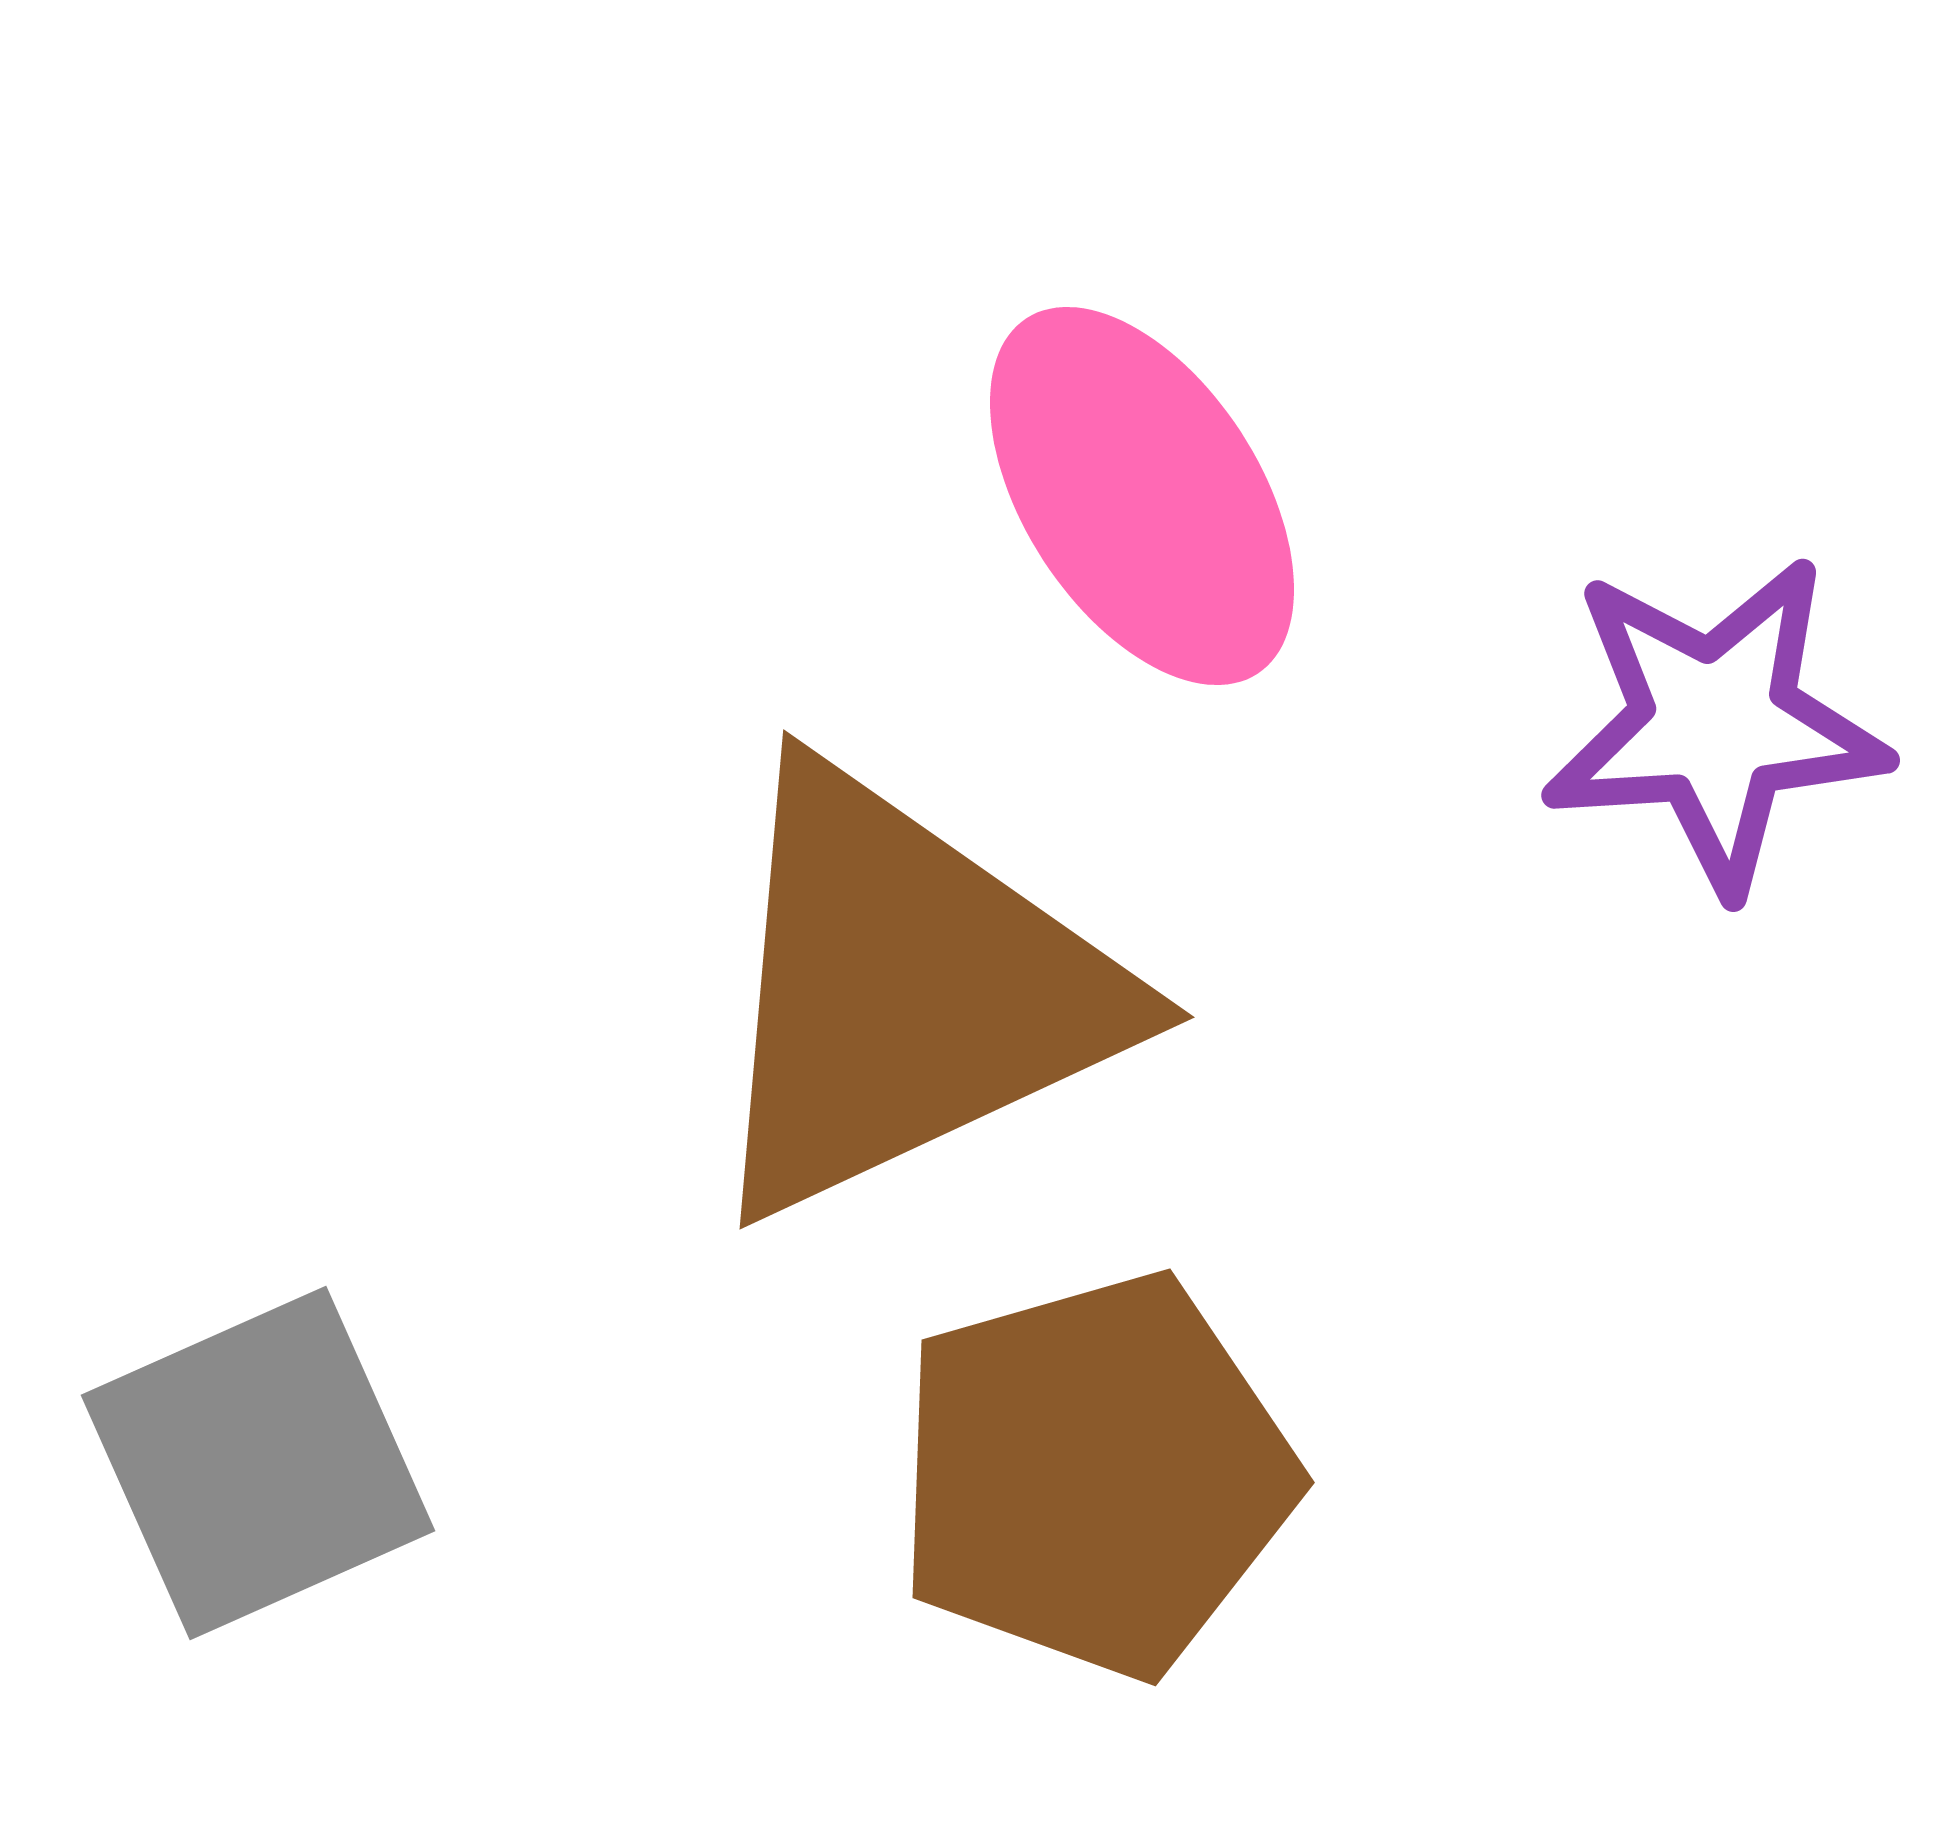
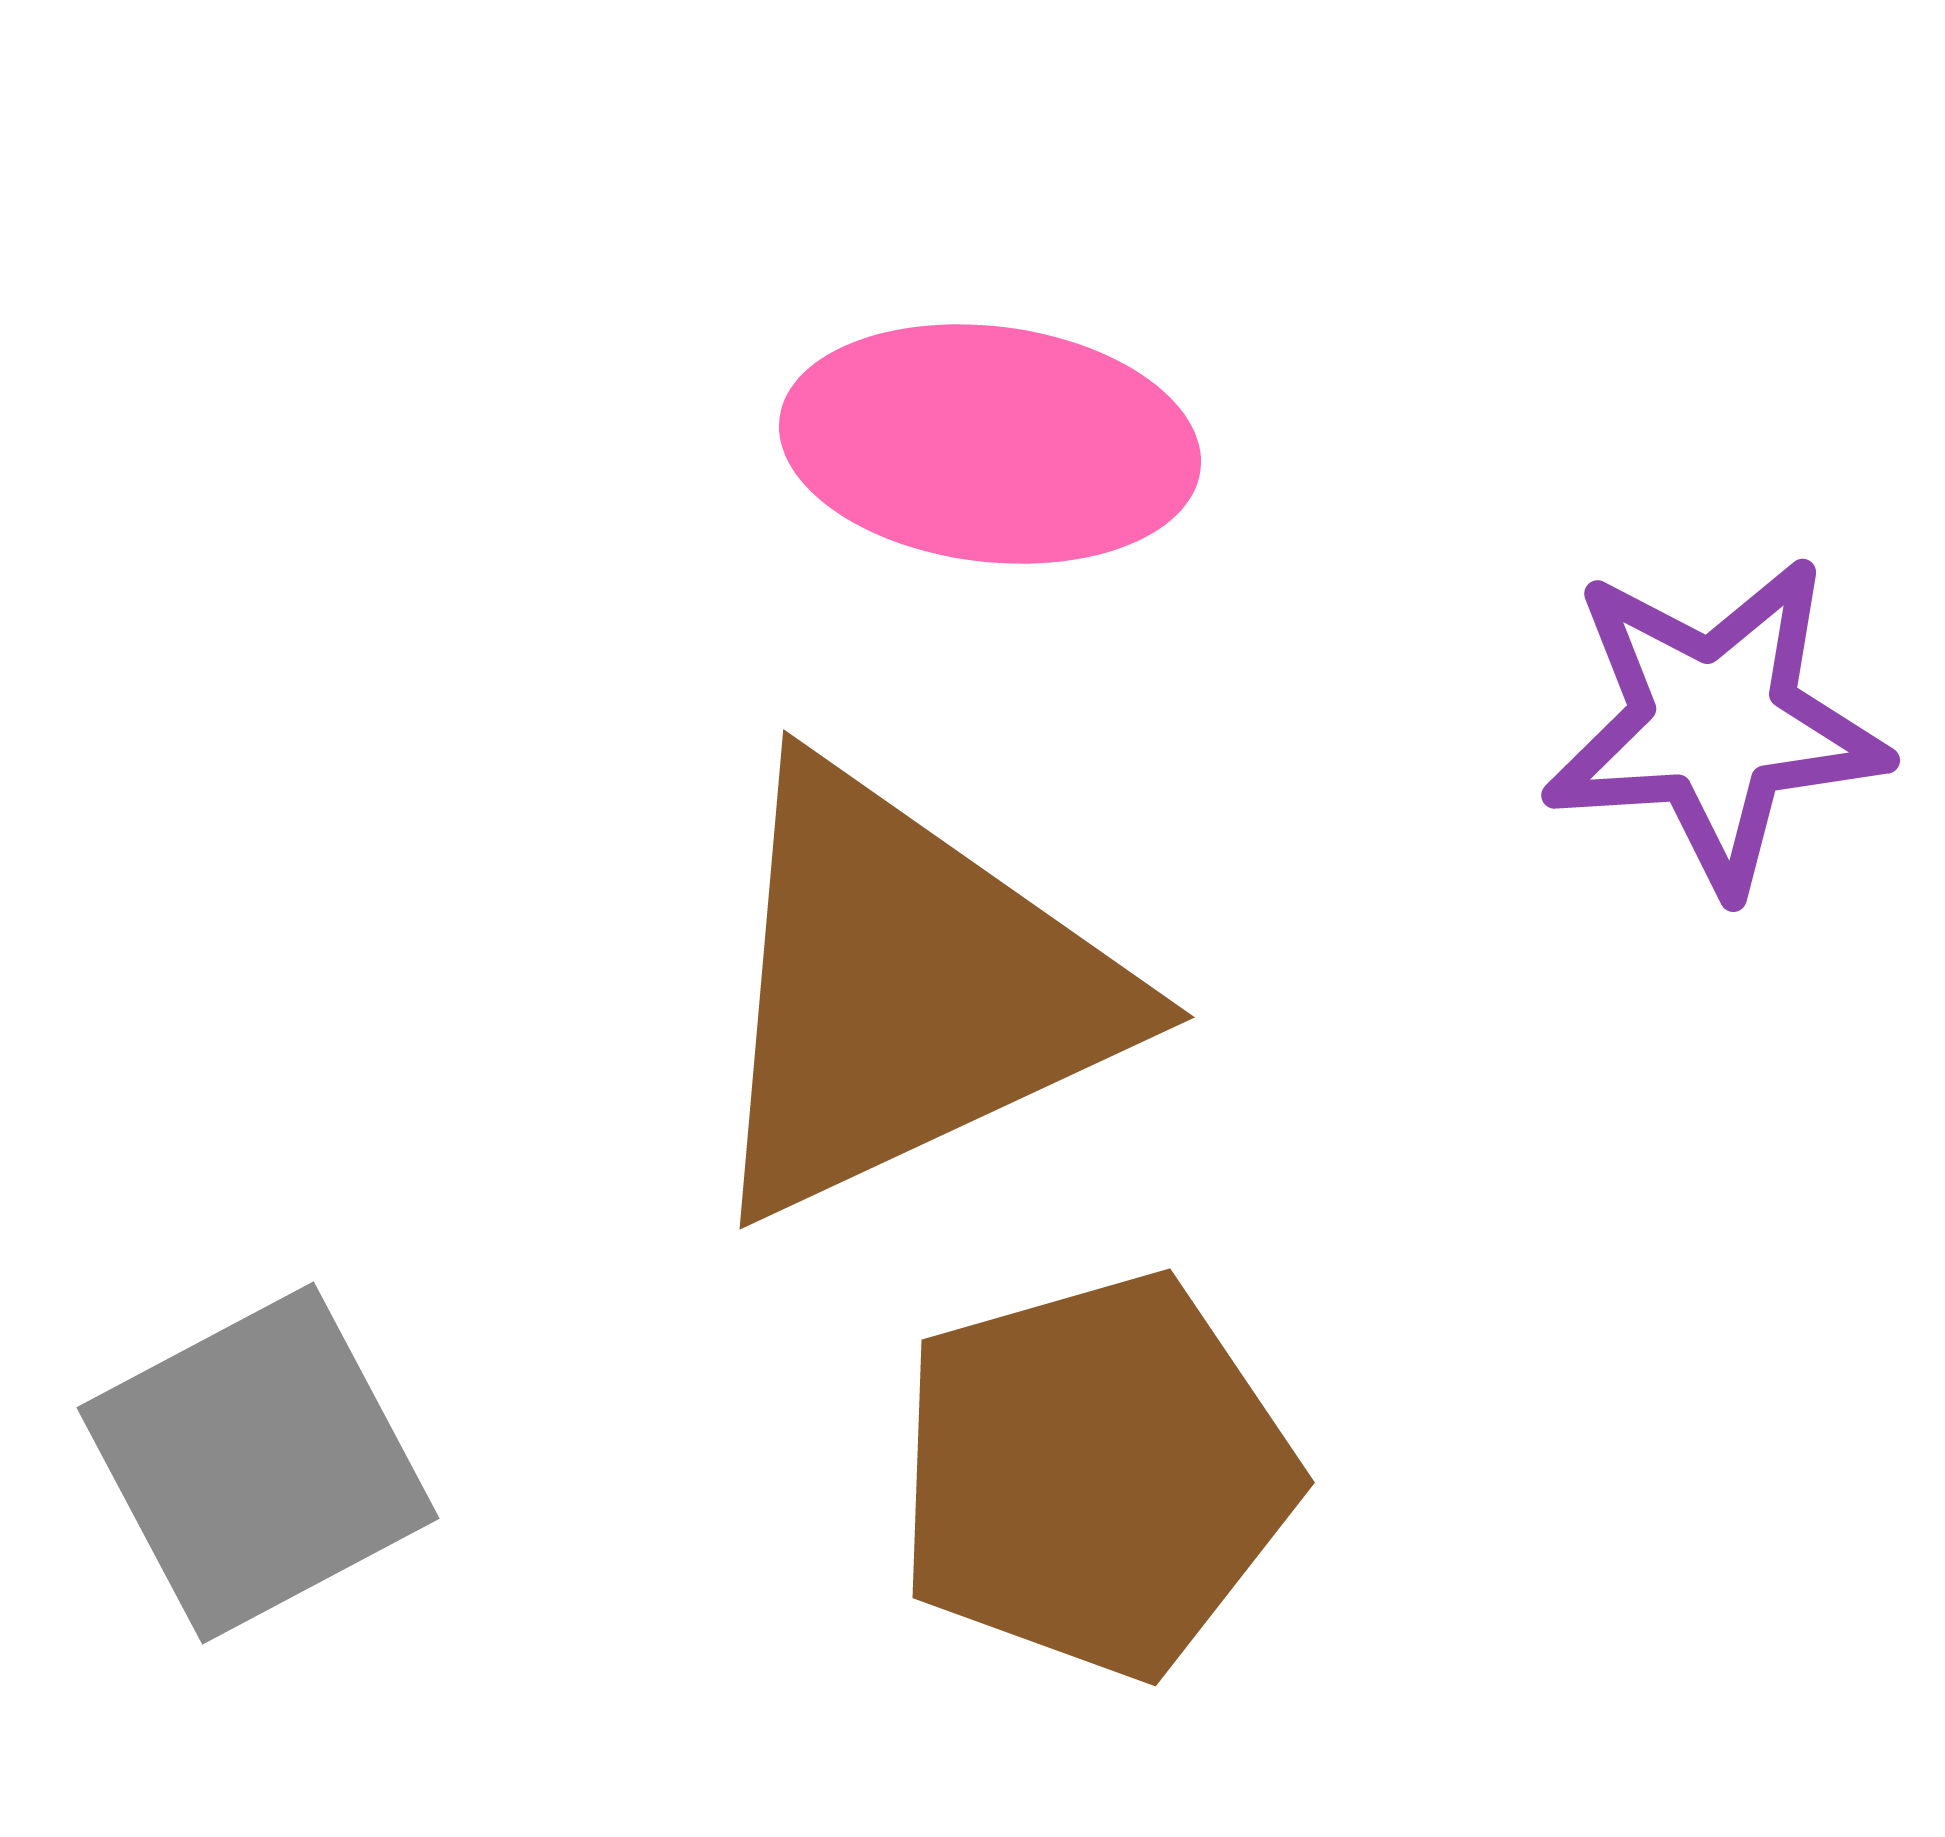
pink ellipse: moved 152 px left, 52 px up; rotated 50 degrees counterclockwise
gray square: rotated 4 degrees counterclockwise
